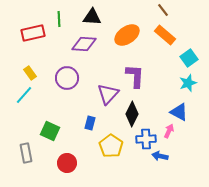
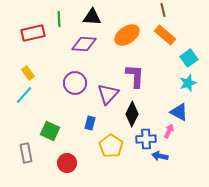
brown line: rotated 24 degrees clockwise
yellow rectangle: moved 2 px left
purple circle: moved 8 px right, 5 px down
